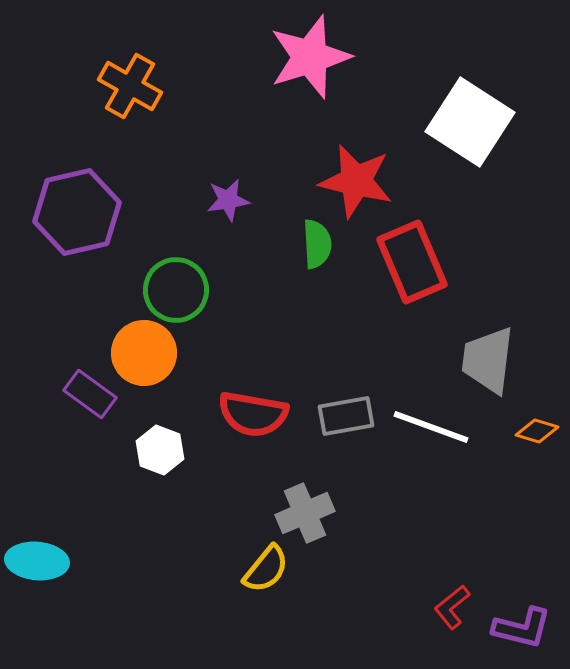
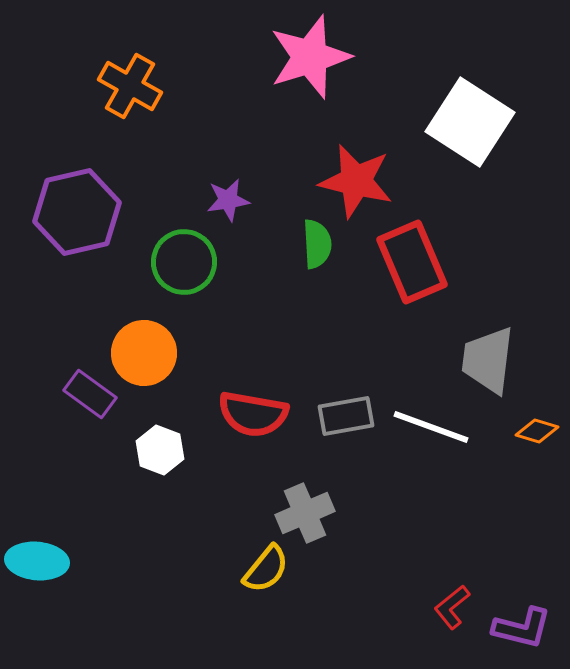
green circle: moved 8 px right, 28 px up
